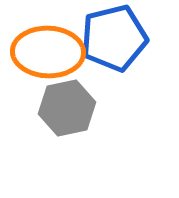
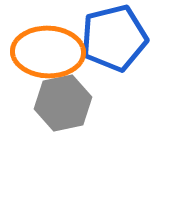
gray hexagon: moved 4 px left, 5 px up
